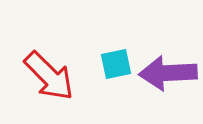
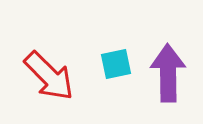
purple arrow: rotated 92 degrees clockwise
